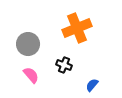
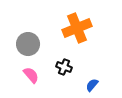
black cross: moved 2 px down
